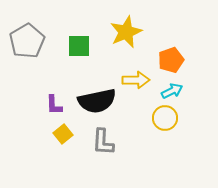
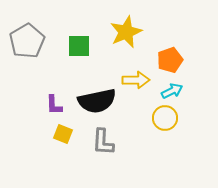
orange pentagon: moved 1 px left
yellow square: rotated 30 degrees counterclockwise
